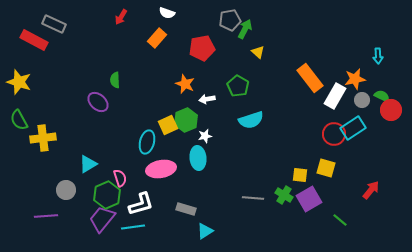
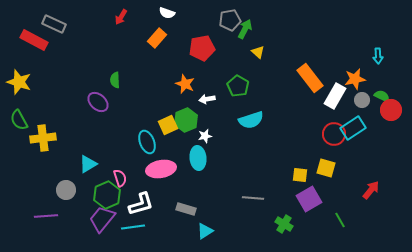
cyan ellipse at (147, 142): rotated 35 degrees counterclockwise
green cross at (284, 195): moved 29 px down
green line at (340, 220): rotated 21 degrees clockwise
